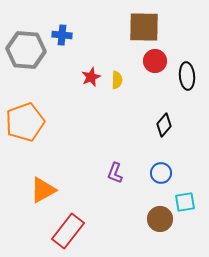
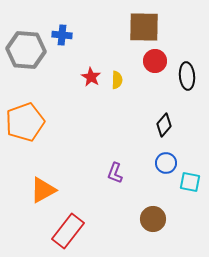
red star: rotated 18 degrees counterclockwise
blue circle: moved 5 px right, 10 px up
cyan square: moved 5 px right, 20 px up; rotated 20 degrees clockwise
brown circle: moved 7 px left
